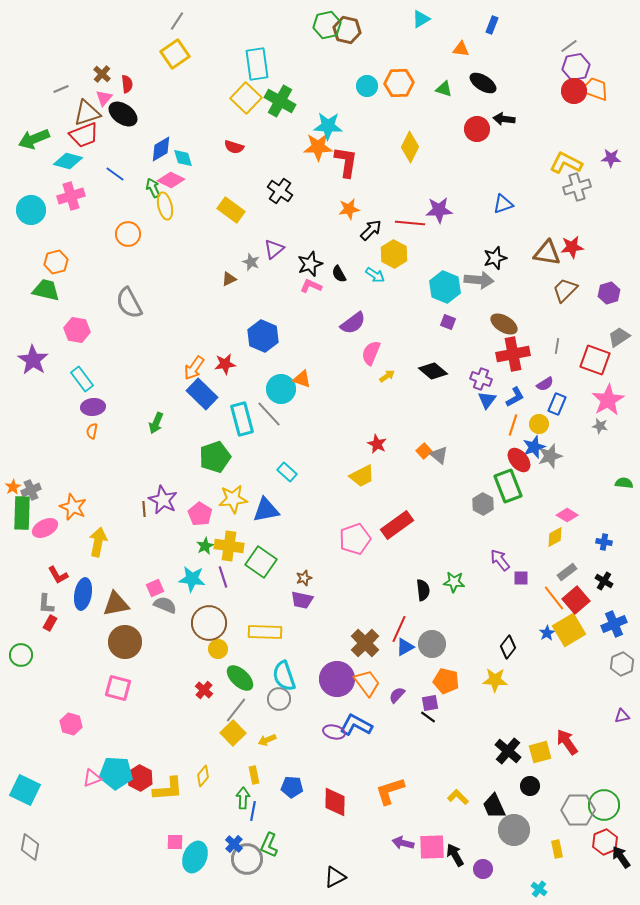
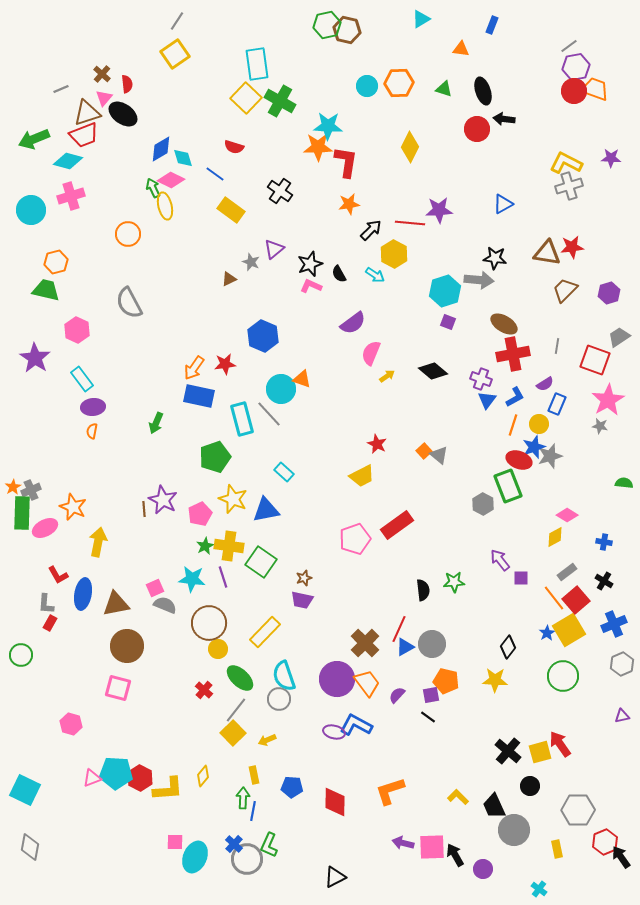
black ellipse at (483, 83): moved 8 px down; rotated 40 degrees clockwise
blue line at (115, 174): moved 100 px right
gray cross at (577, 187): moved 8 px left, 1 px up
blue triangle at (503, 204): rotated 10 degrees counterclockwise
orange star at (349, 209): moved 5 px up
black star at (495, 258): rotated 25 degrees clockwise
cyan hexagon at (445, 287): moved 4 px down; rotated 20 degrees clockwise
pink hexagon at (77, 330): rotated 15 degrees clockwise
purple star at (33, 360): moved 2 px right, 2 px up
blue rectangle at (202, 394): moved 3 px left, 2 px down; rotated 32 degrees counterclockwise
red ellipse at (519, 460): rotated 30 degrees counterclockwise
cyan rectangle at (287, 472): moved 3 px left
yellow star at (233, 499): rotated 28 degrees clockwise
pink pentagon at (200, 514): rotated 15 degrees clockwise
green star at (454, 582): rotated 10 degrees counterclockwise
yellow rectangle at (265, 632): rotated 48 degrees counterclockwise
brown circle at (125, 642): moved 2 px right, 4 px down
purple square at (430, 703): moved 1 px right, 8 px up
red arrow at (567, 742): moved 7 px left, 2 px down
green circle at (604, 805): moved 41 px left, 129 px up
